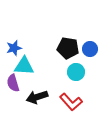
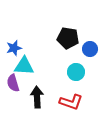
black pentagon: moved 10 px up
black arrow: rotated 105 degrees clockwise
red L-shape: rotated 30 degrees counterclockwise
